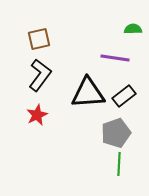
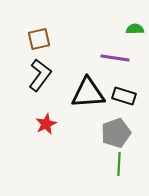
green semicircle: moved 2 px right
black rectangle: rotated 55 degrees clockwise
red star: moved 9 px right, 9 px down
